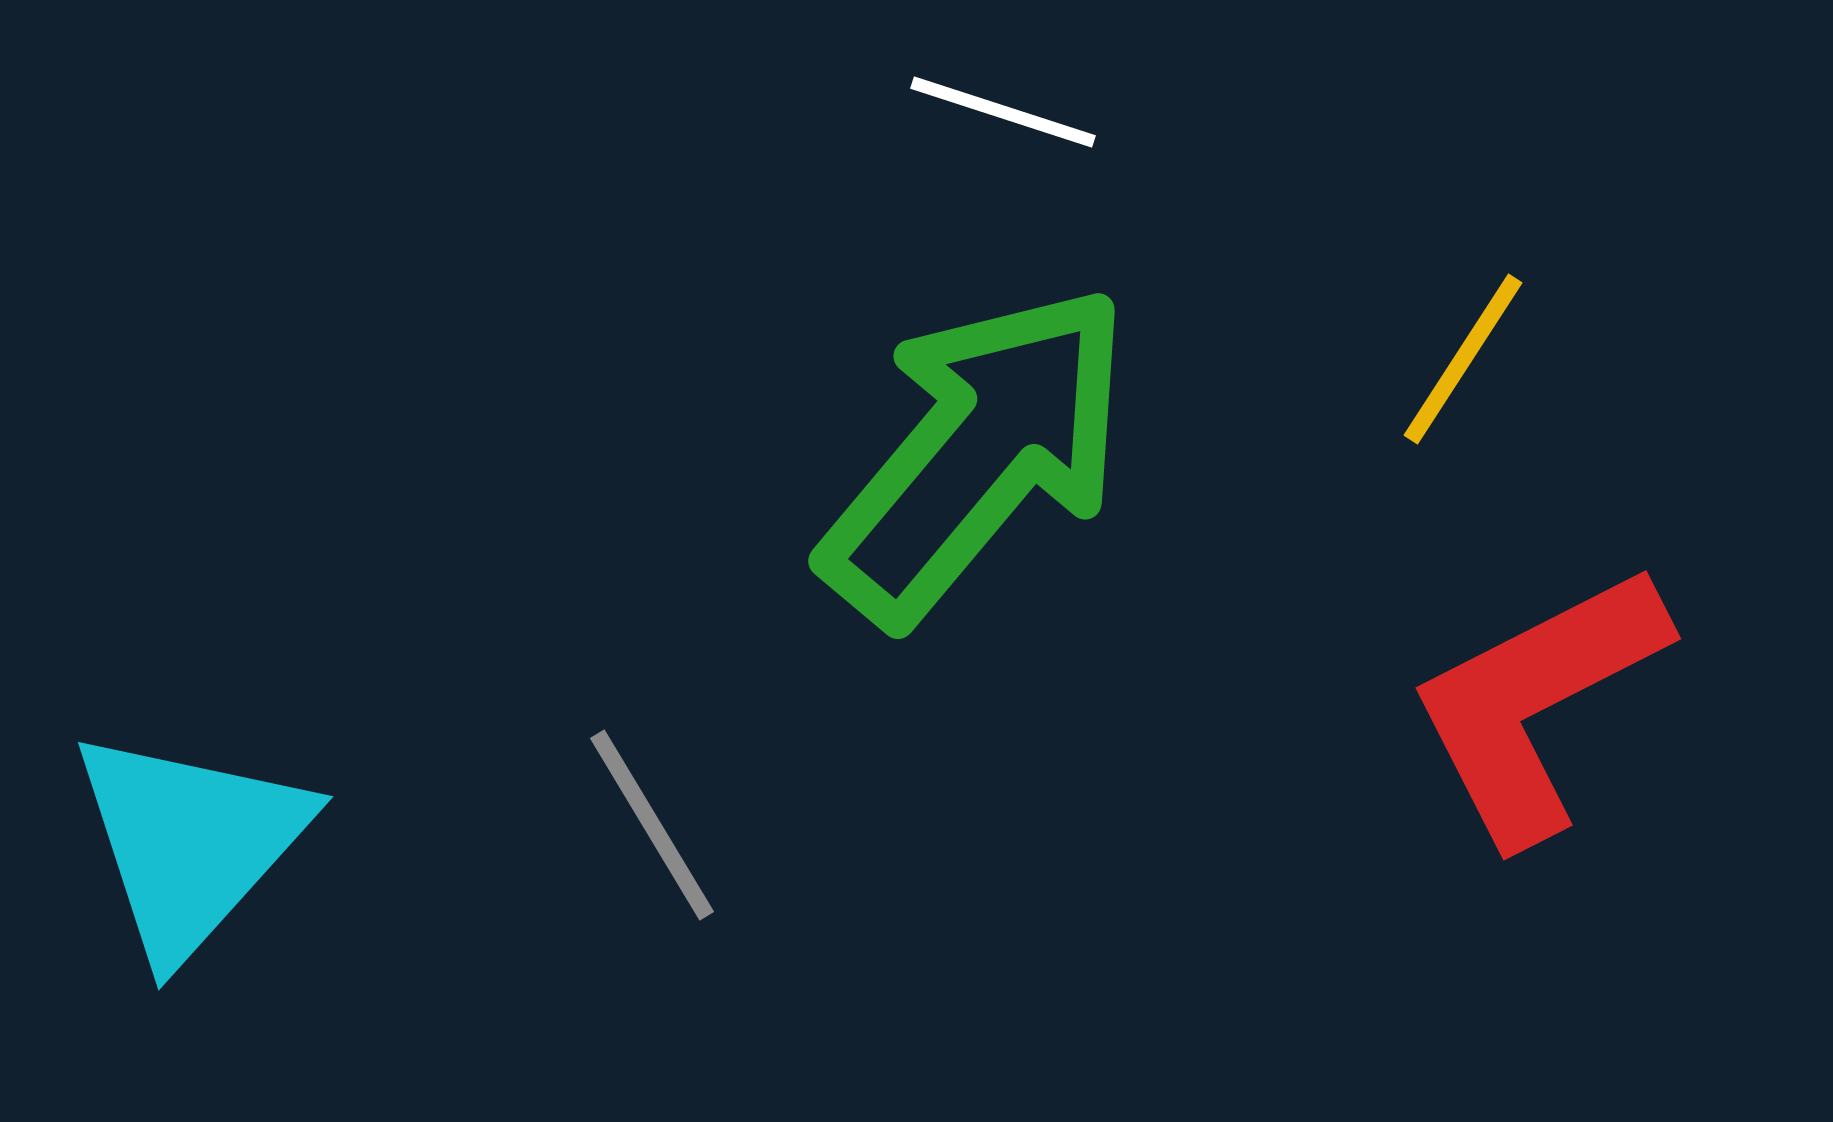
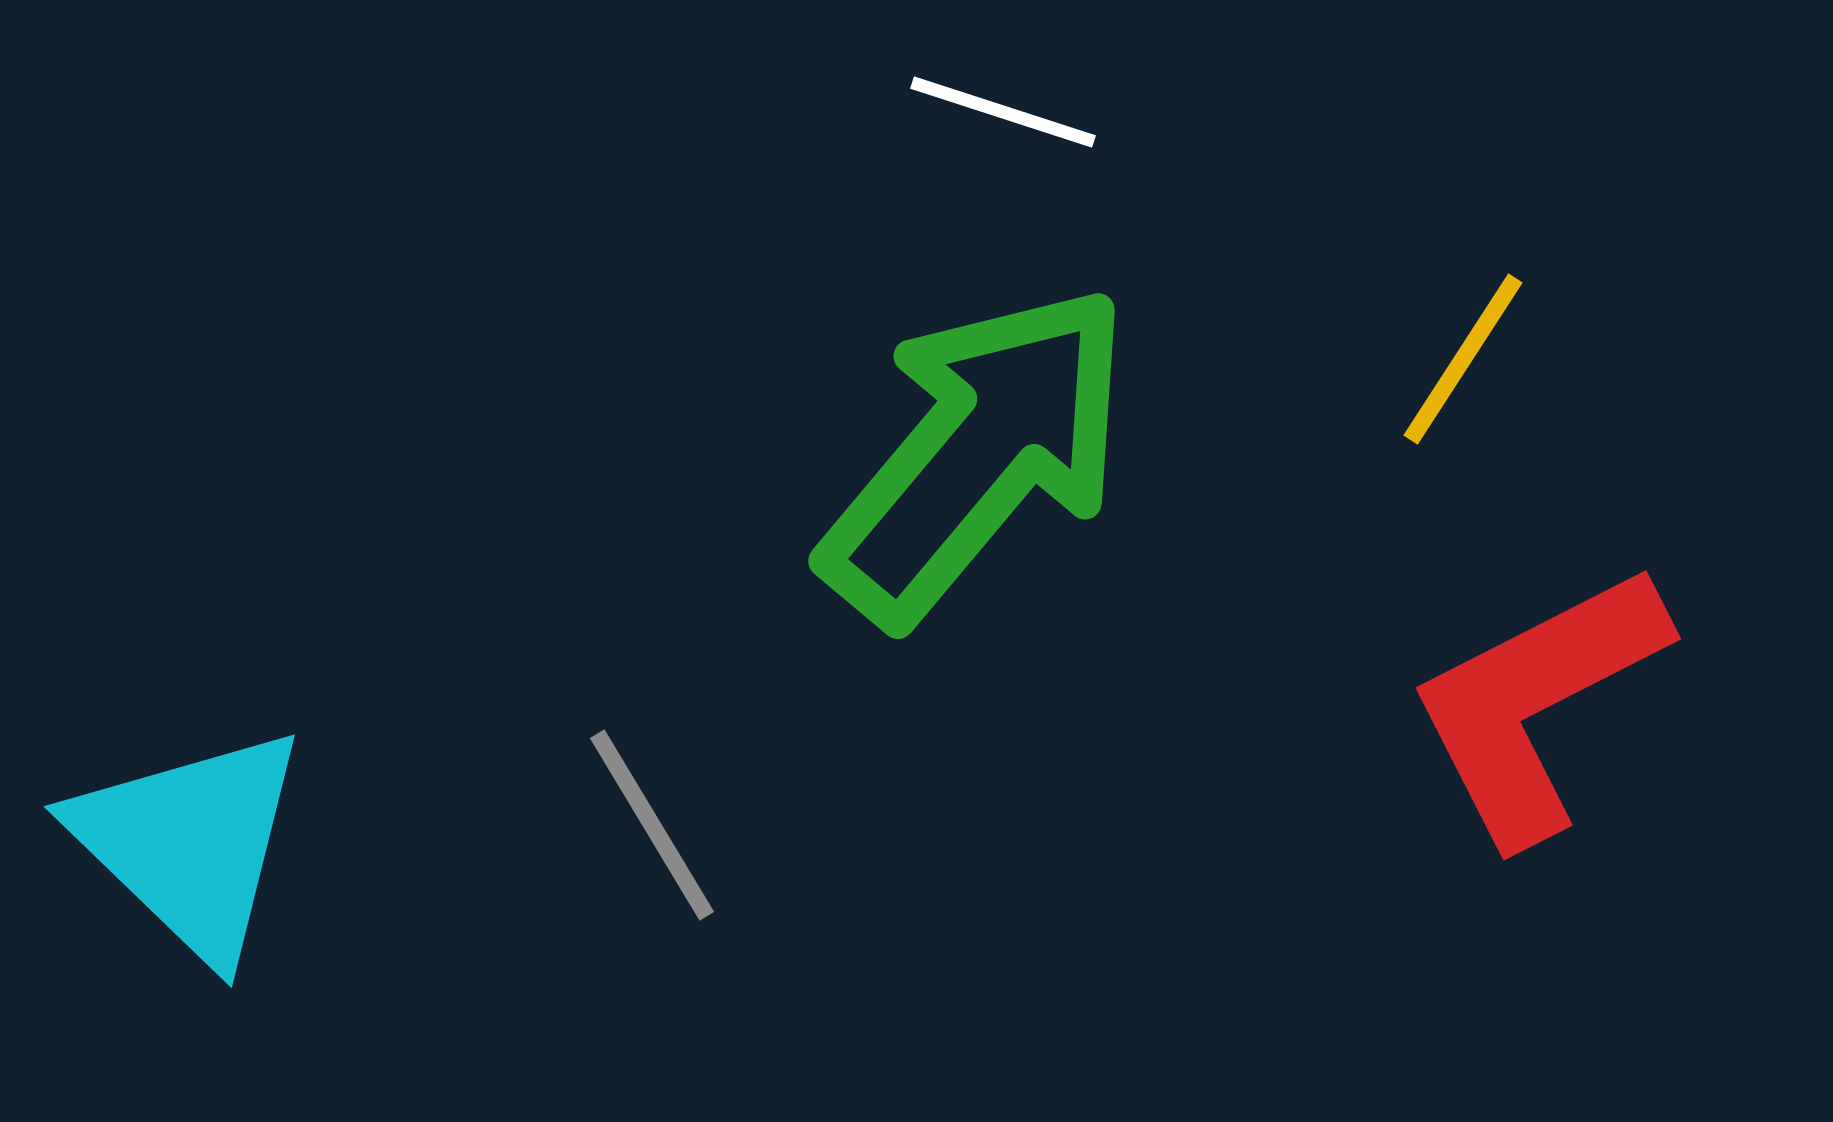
cyan triangle: rotated 28 degrees counterclockwise
